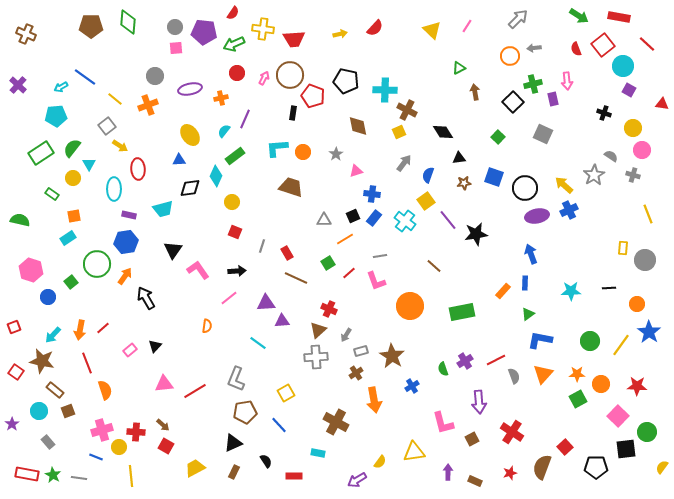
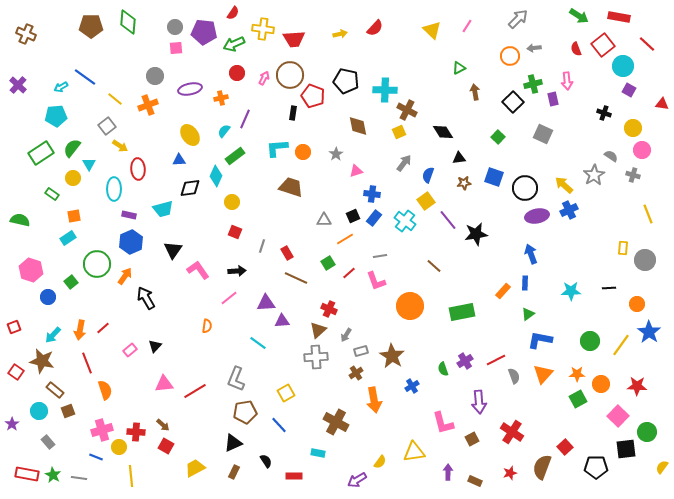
blue hexagon at (126, 242): moved 5 px right; rotated 15 degrees counterclockwise
